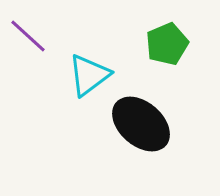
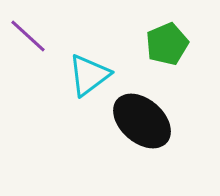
black ellipse: moved 1 px right, 3 px up
